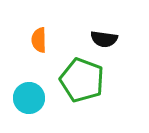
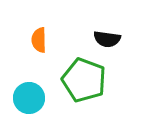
black semicircle: moved 3 px right
green pentagon: moved 2 px right
